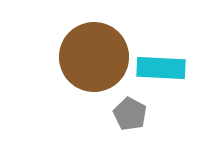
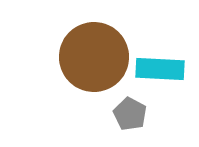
cyan rectangle: moved 1 px left, 1 px down
